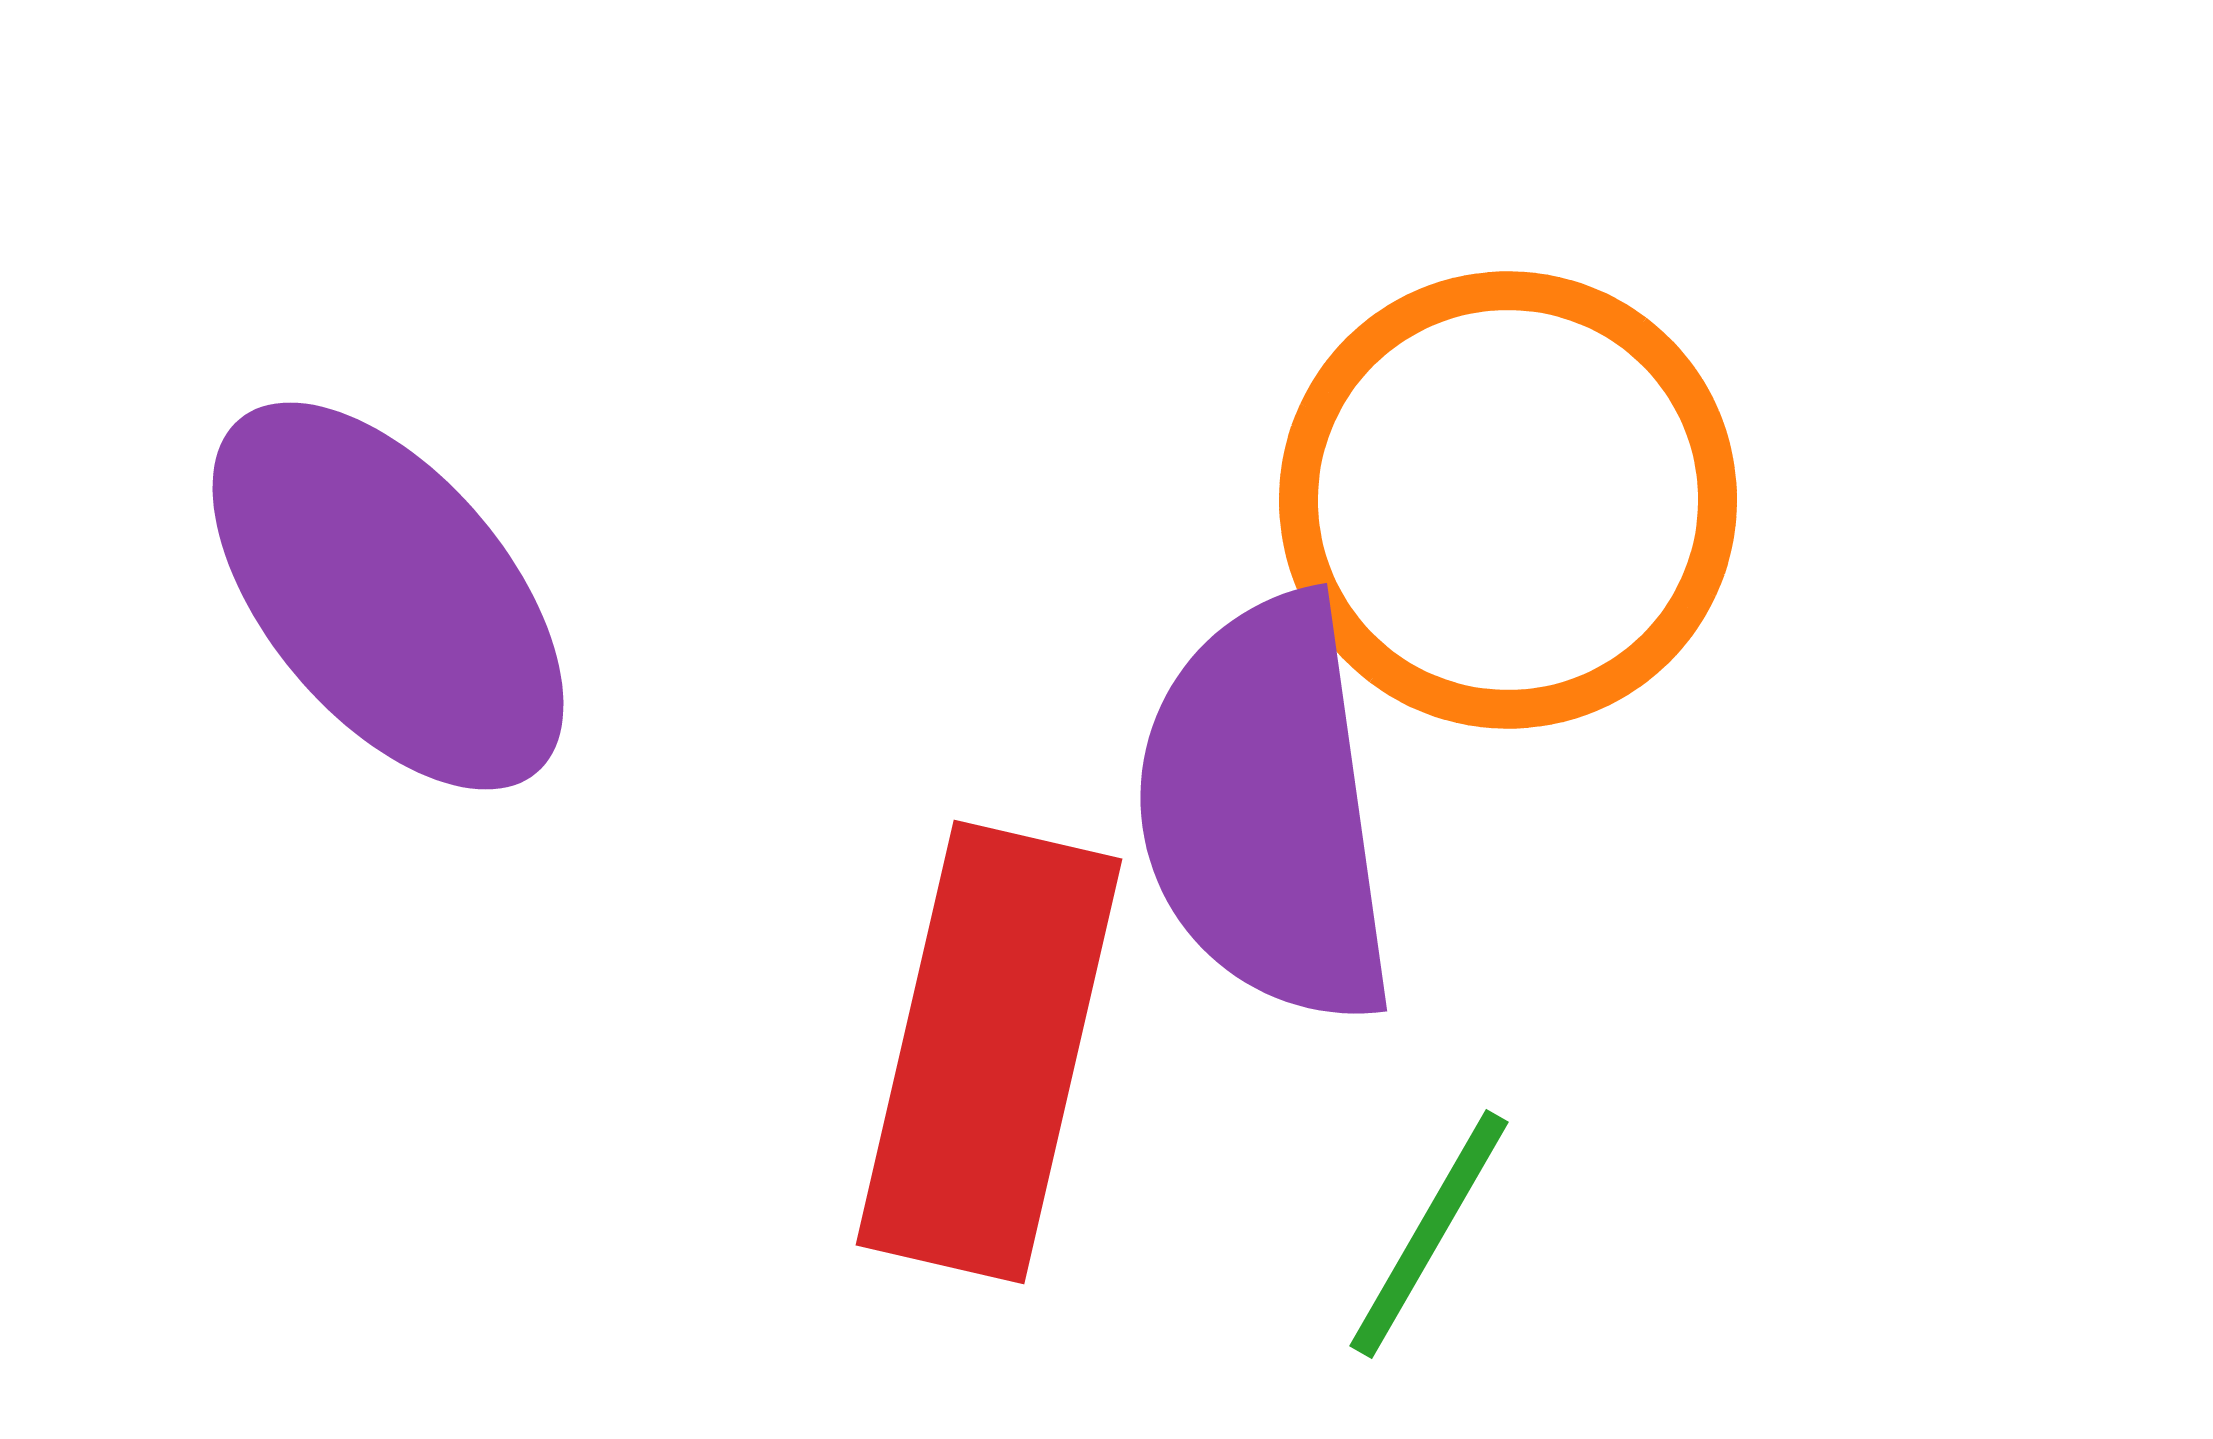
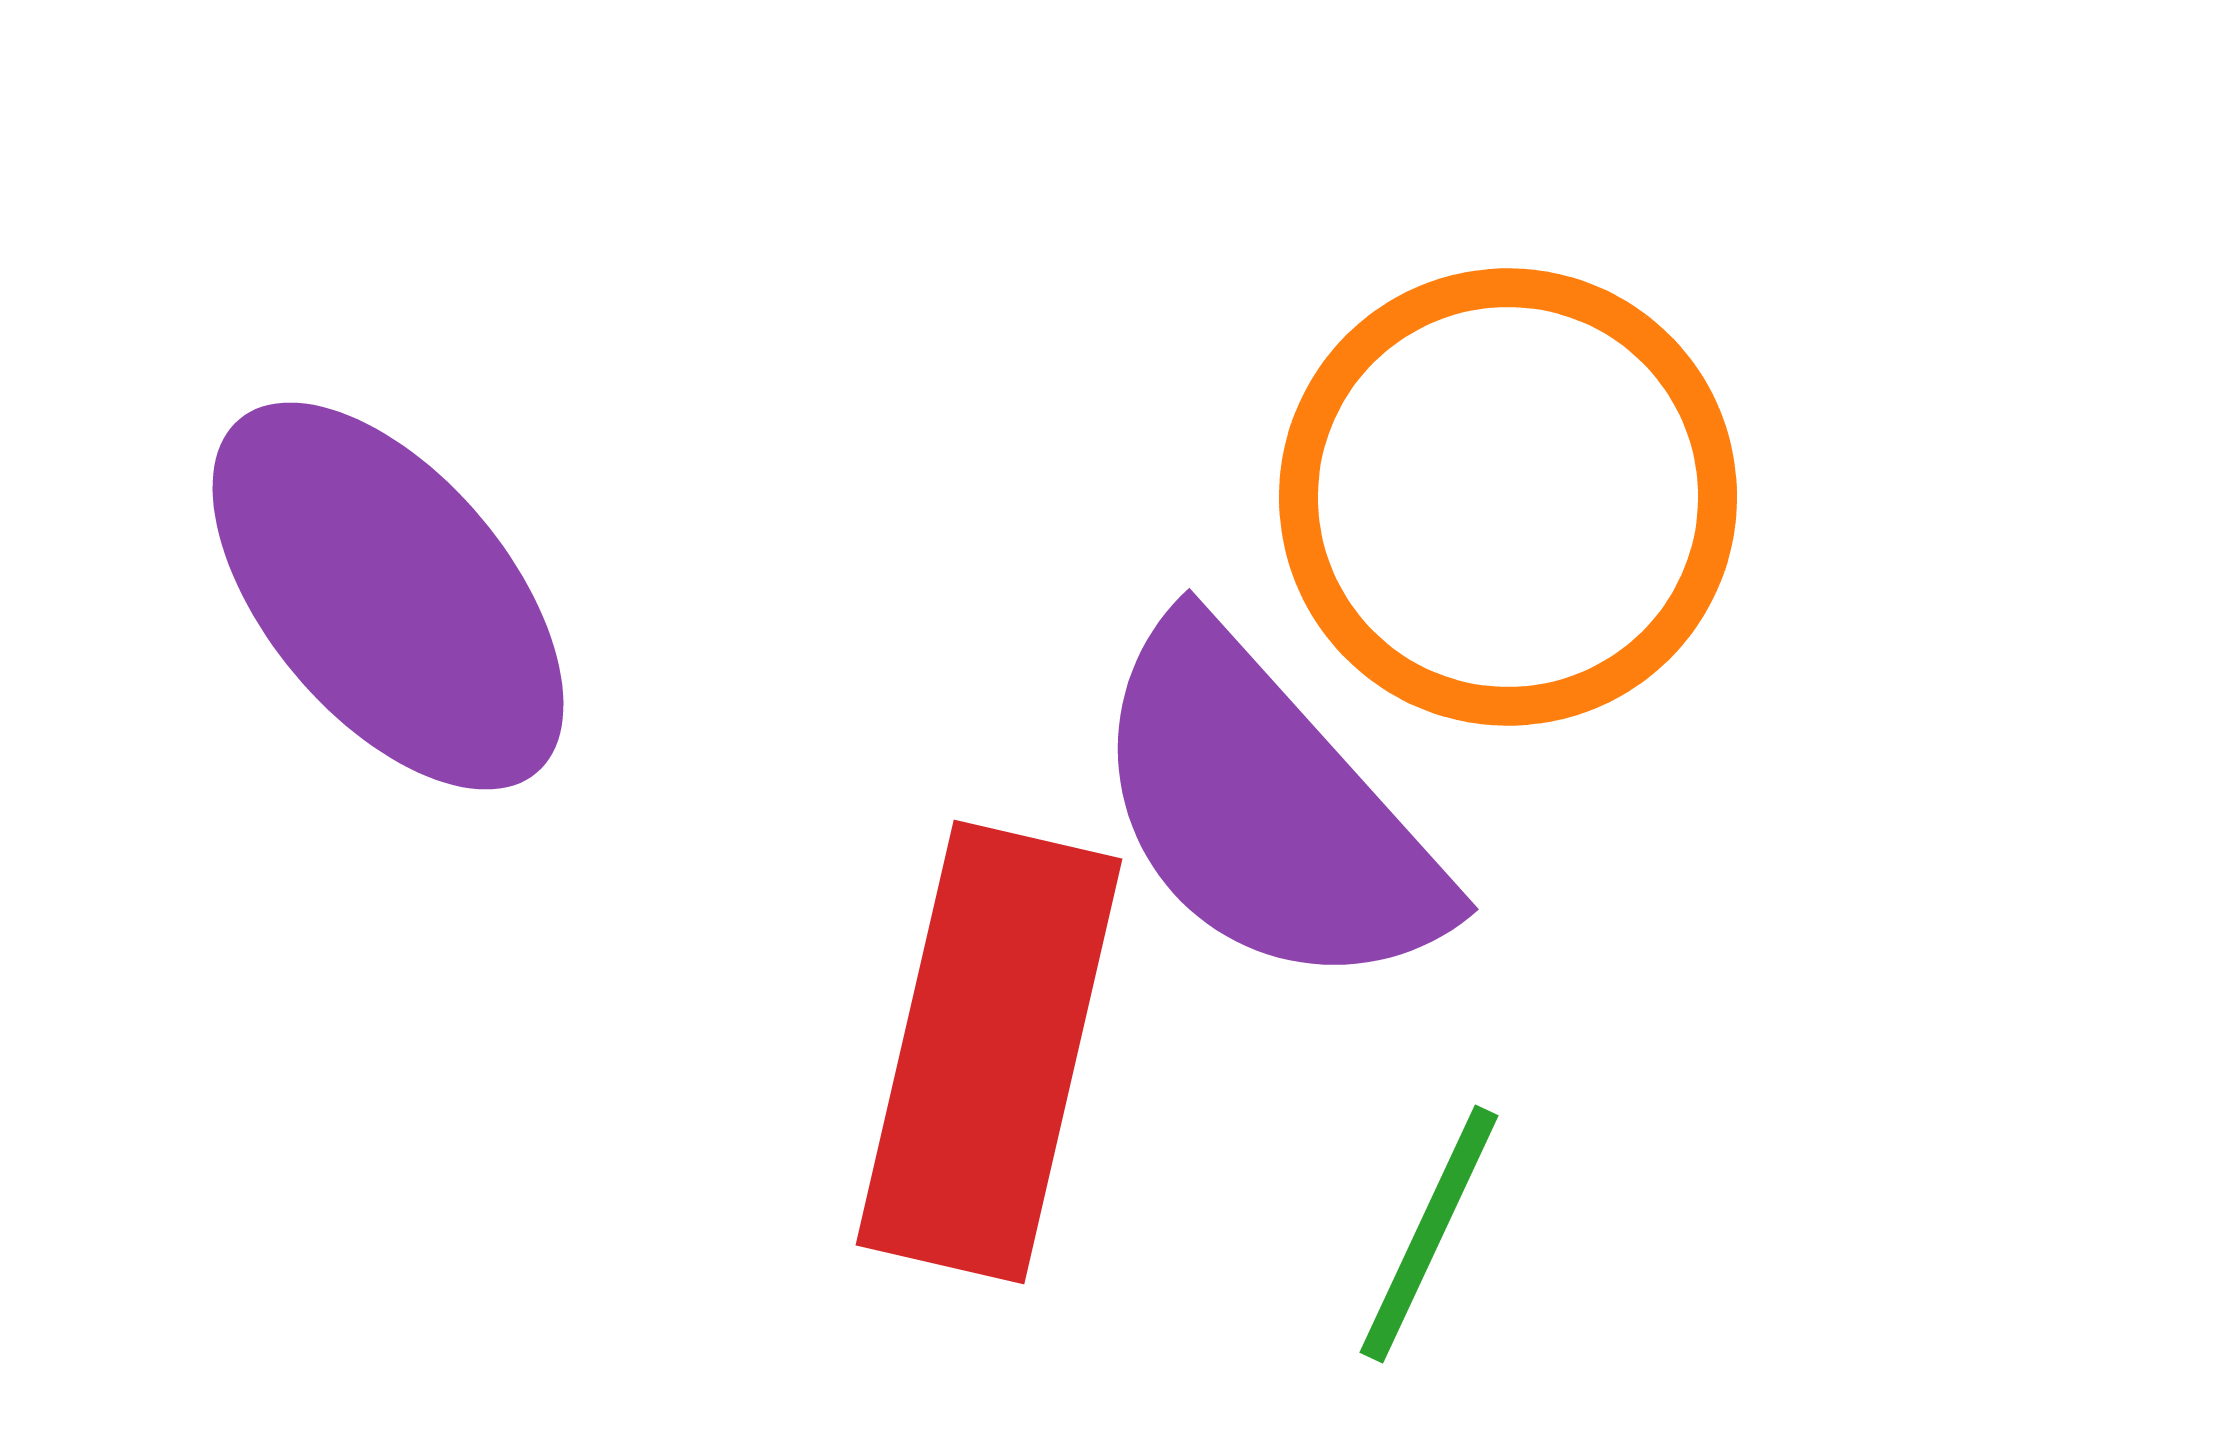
orange circle: moved 3 px up
purple semicircle: rotated 34 degrees counterclockwise
green line: rotated 5 degrees counterclockwise
